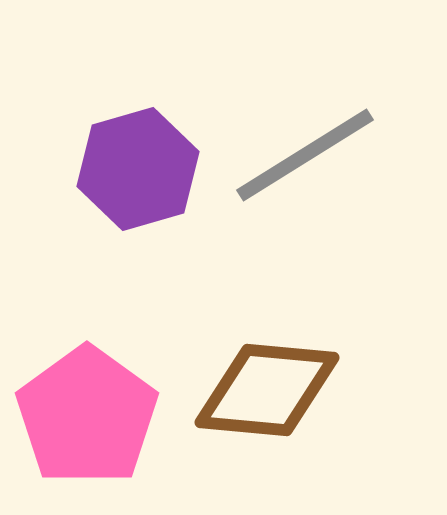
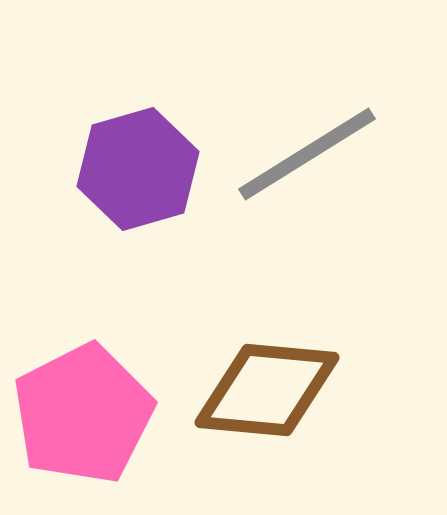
gray line: moved 2 px right, 1 px up
pink pentagon: moved 4 px left, 2 px up; rotated 9 degrees clockwise
